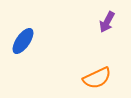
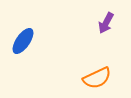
purple arrow: moved 1 px left, 1 px down
